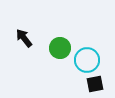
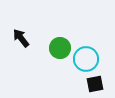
black arrow: moved 3 px left
cyan circle: moved 1 px left, 1 px up
